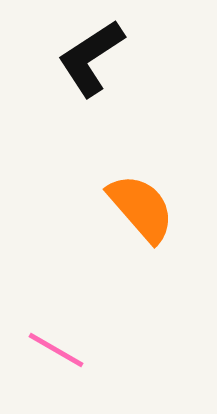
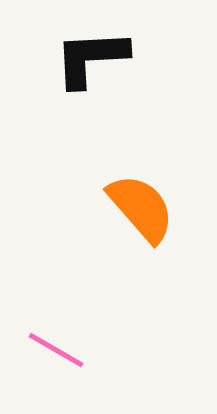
black L-shape: rotated 30 degrees clockwise
